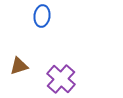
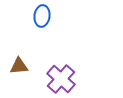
brown triangle: rotated 12 degrees clockwise
